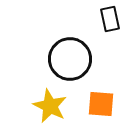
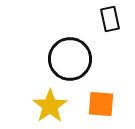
yellow star: rotated 12 degrees clockwise
